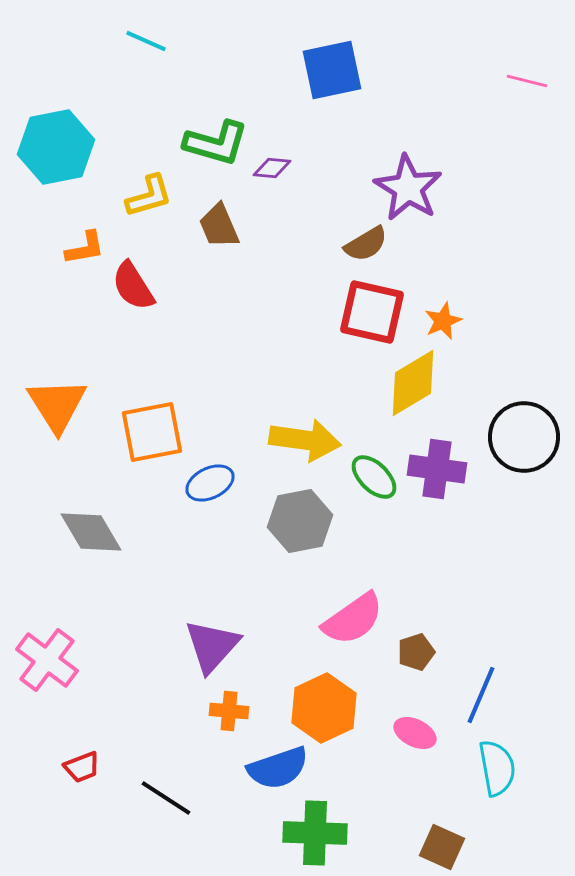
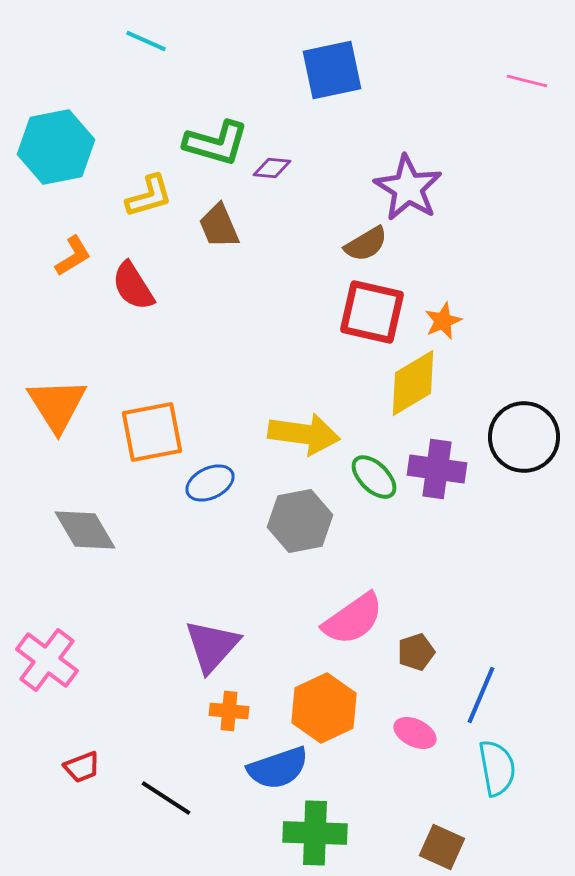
orange L-shape: moved 12 px left, 8 px down; rotated 21 degrees counterclockwise
yellow arrow: moved 1 px left, 6 px up
gray diamond: moved 6 px left, 2 px up
